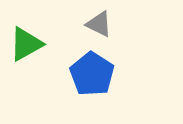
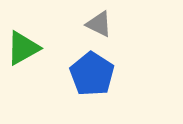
green triangle: moved 3 px left, 4 px down
